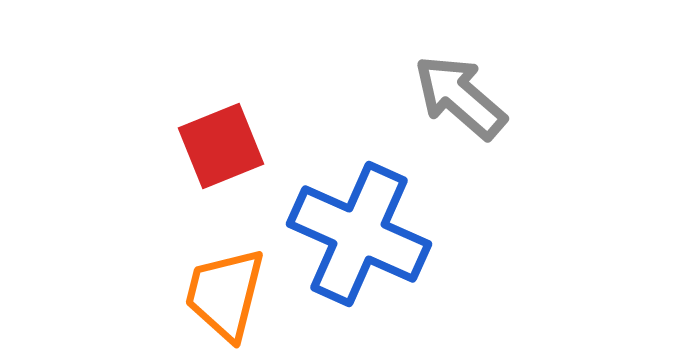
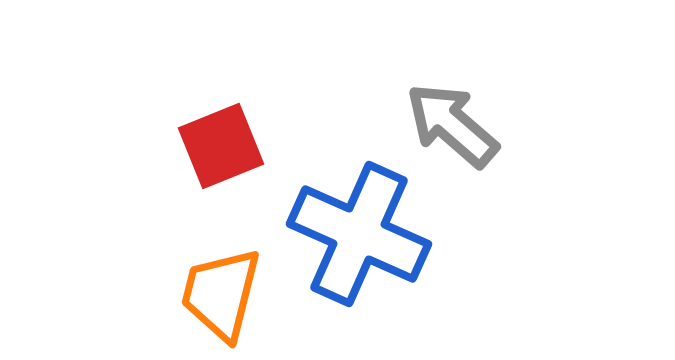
gray arrow: moved 8 px left, 28 px down
orange trapezoid: moved 4 px left
